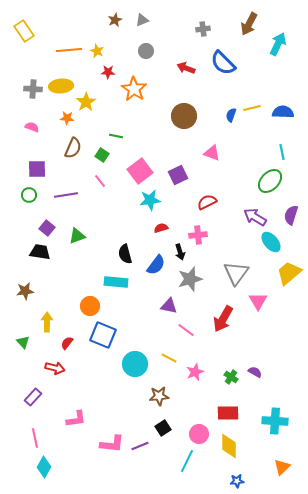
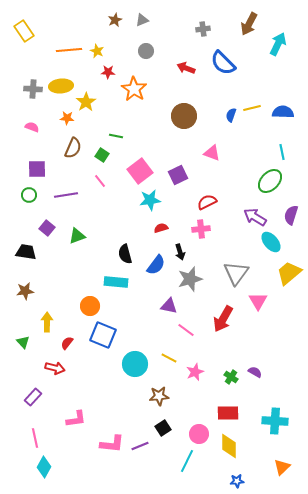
pink cross at (198, 235): moved 3 px right, 6 px up
black trapezoid at (40, 252): moved 14 px left
